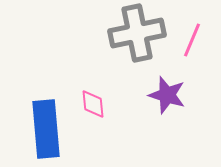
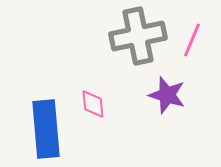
gray cross: moved 1 px right, 3 px down
